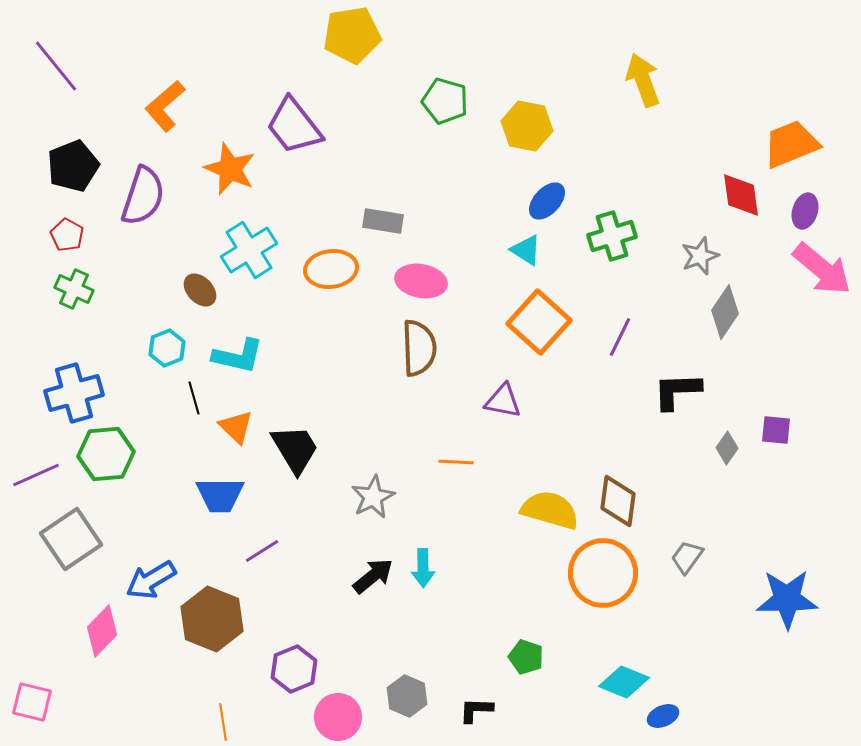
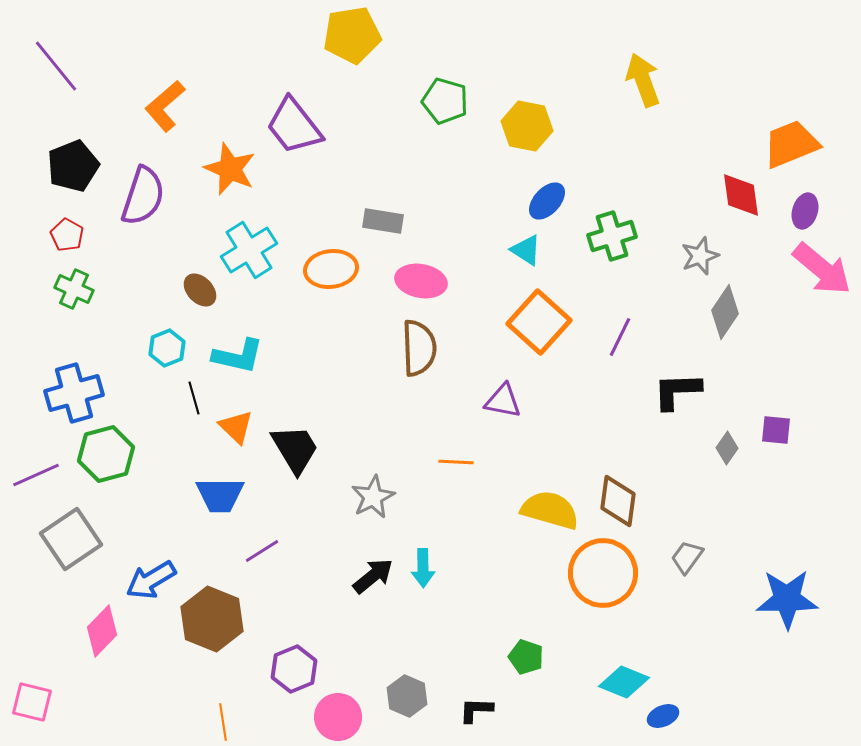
green hexagon at (106, 454): rotated 10 degrees counterclockwise
